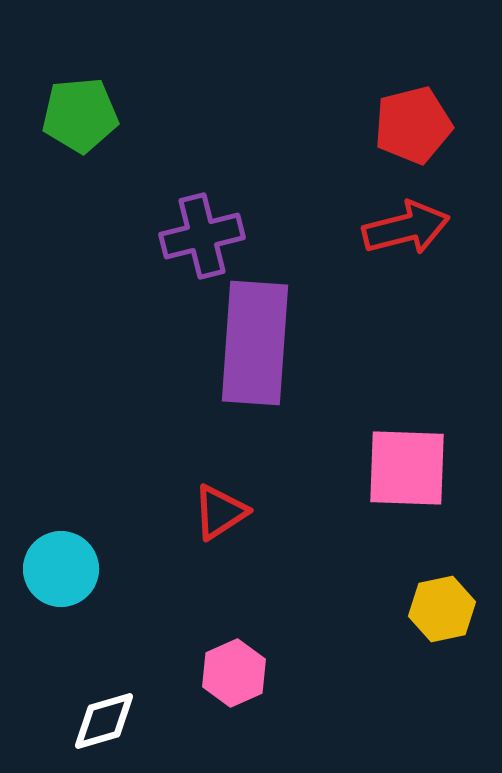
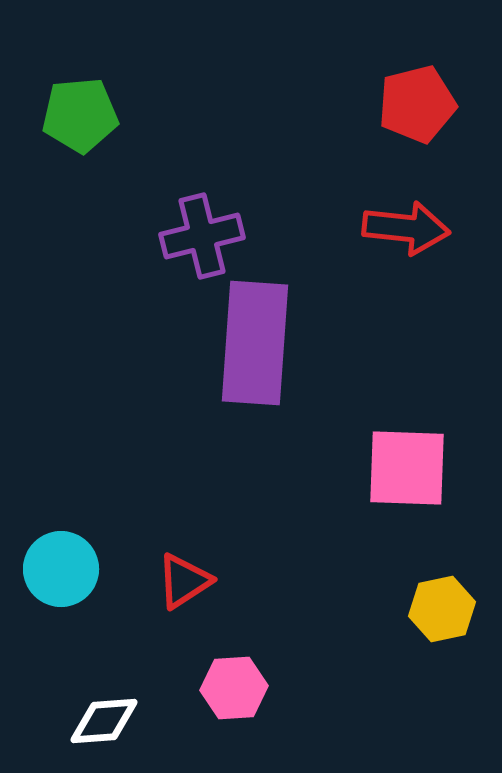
red pentagon: moved 4 px right, 21 px up
red arrow: rotated 20 degrees clockwise
red triangle: moved 36 px left, 69 px down
pink hexagon: moved 15 px down; rotated 20 degrees clockwise
white diamond: rotated 12 degrees clockwise
